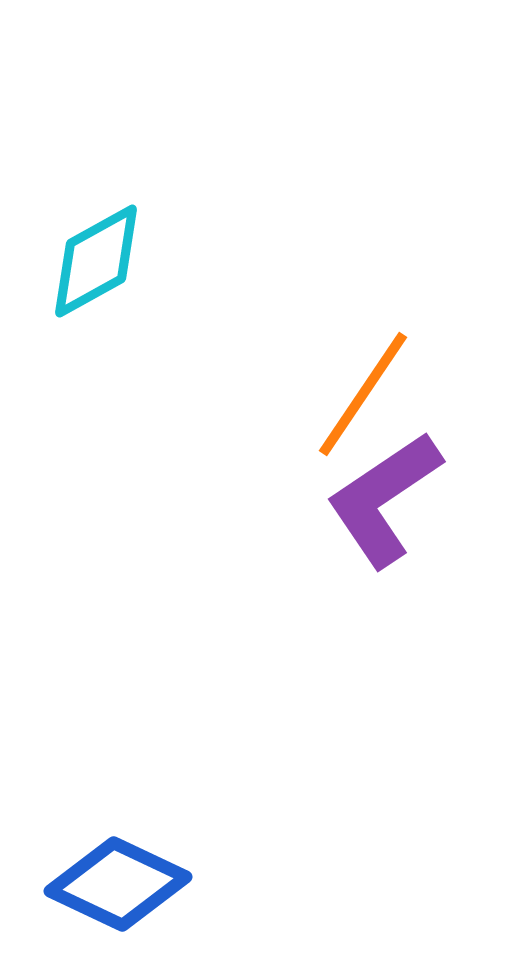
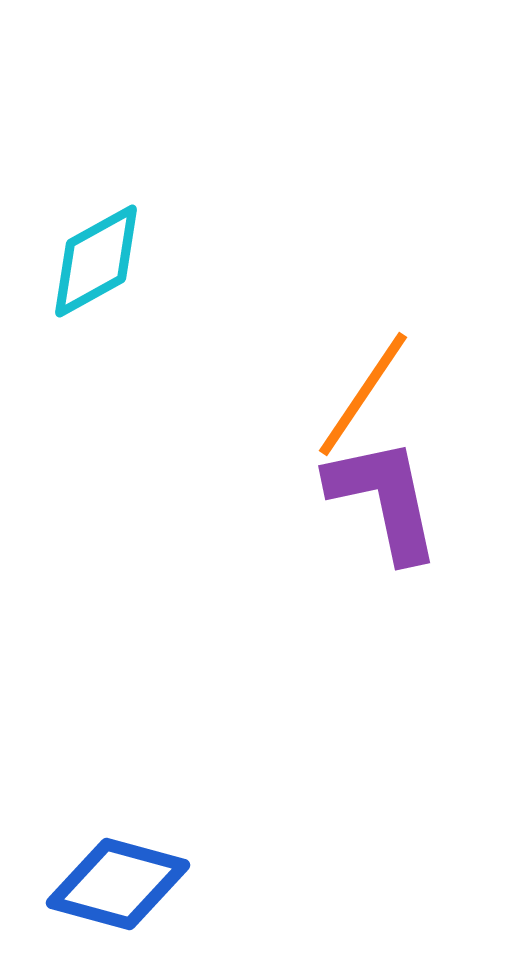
purple L-shape: rotated 112 degrees clockwise
blue diamond: rotated 10 degrees counterclockwise
